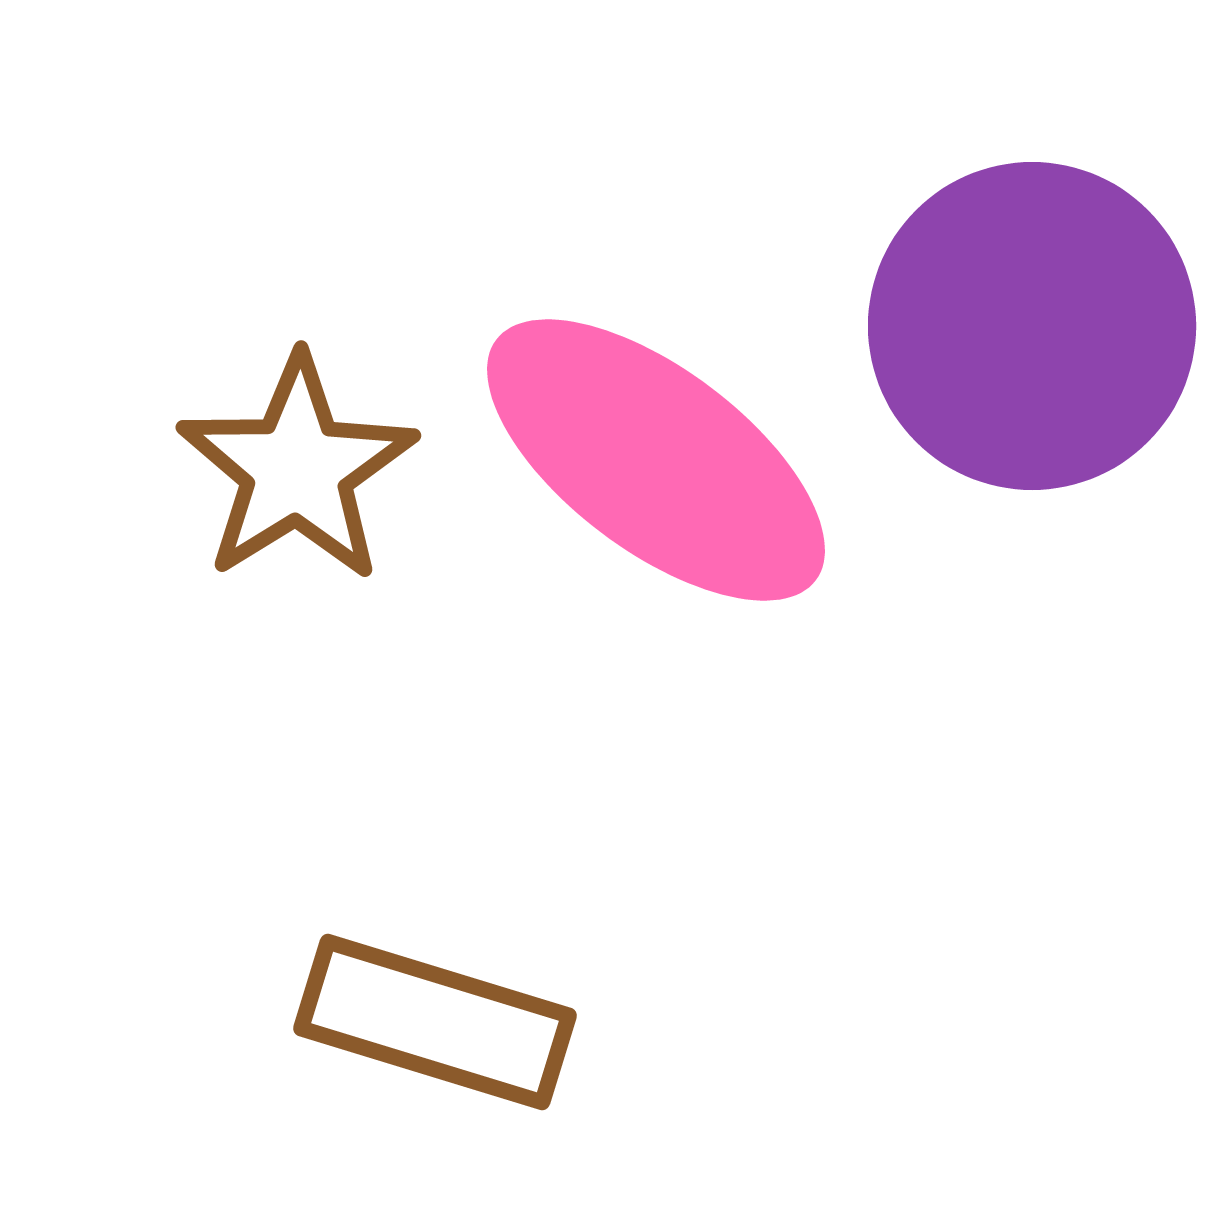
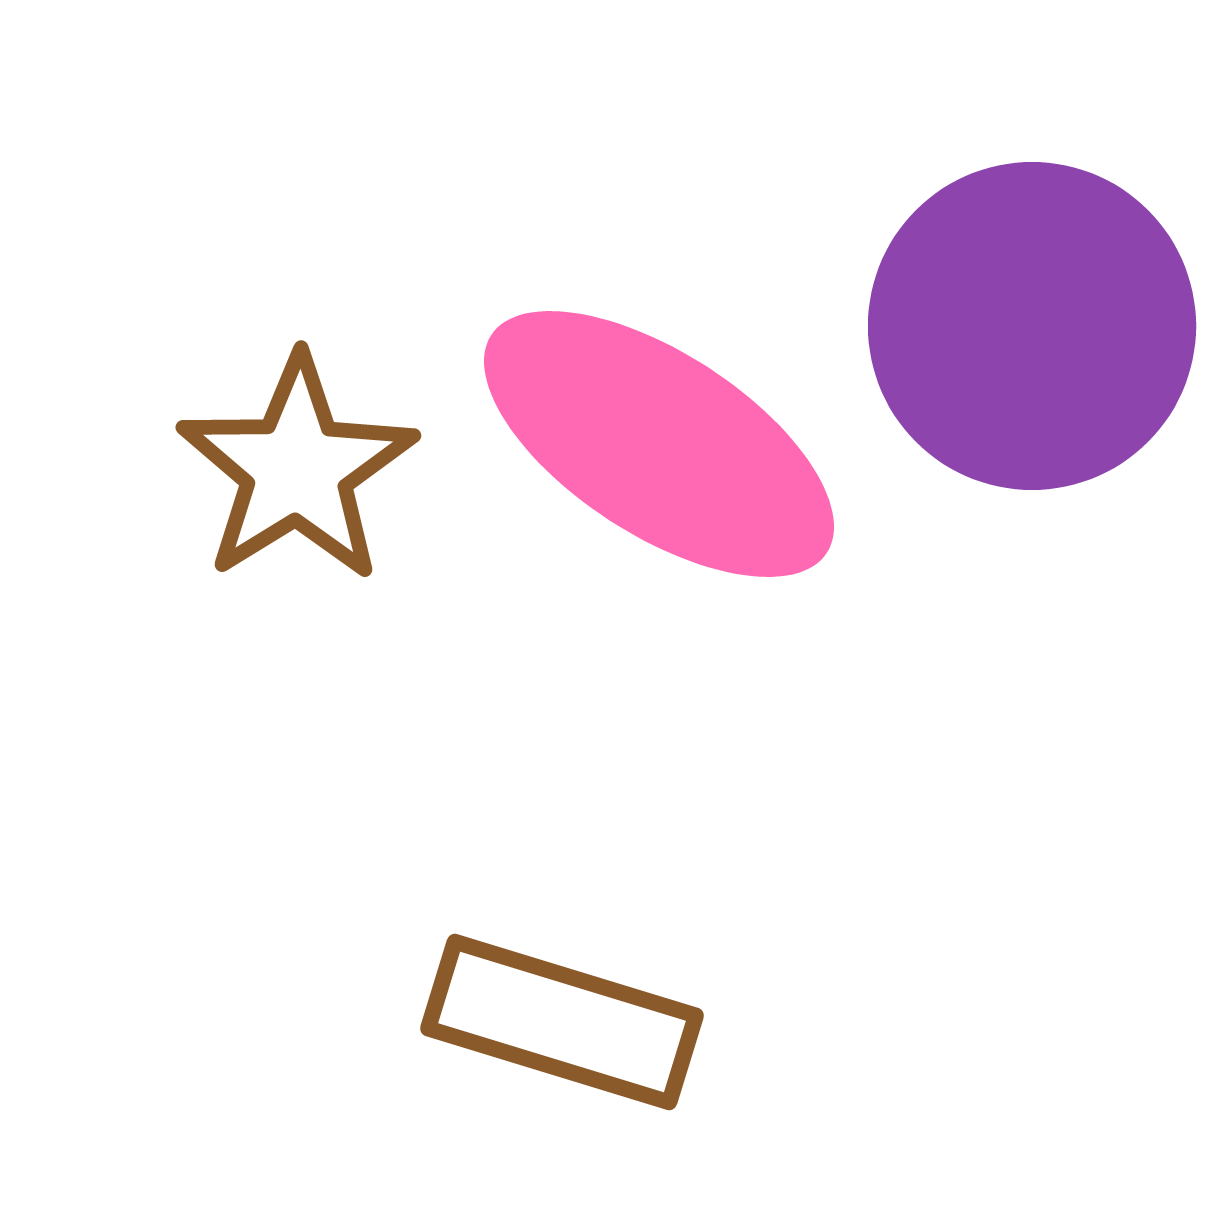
pink ellipse: moved 3 px right, 16 px up; rotated 4 degrees counterclockwise
brown rectangle: moved 127 px right
